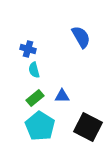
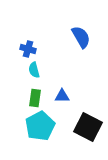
green rectangle: rotated 42 degrees counterclockwise
cyan pentagon: rotated 12 degrees clockwise
